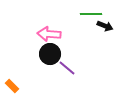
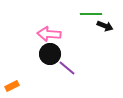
orange rectangle: rotated 72 degrees counterclockwise
